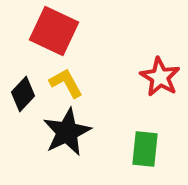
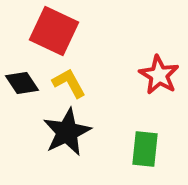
red star: moved 1 px left, 2 px up
yellow L-shape: moved 3 px right
black diamond: moved 1 px left, 11 px up; rotated 76 degrees counterclockwise
